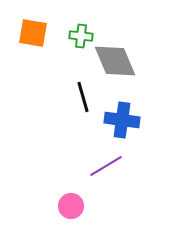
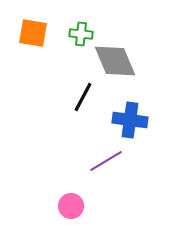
green cross: moved 2 px up
black line: rotated 44 degrees clockwise
blue cross: moved 8 px right
purple line: moved 5 px up
